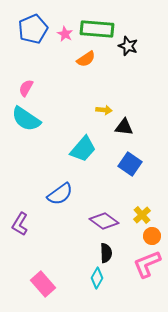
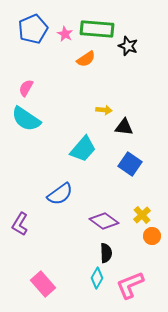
pink L-shape: moved 17 px left, 21 px down
